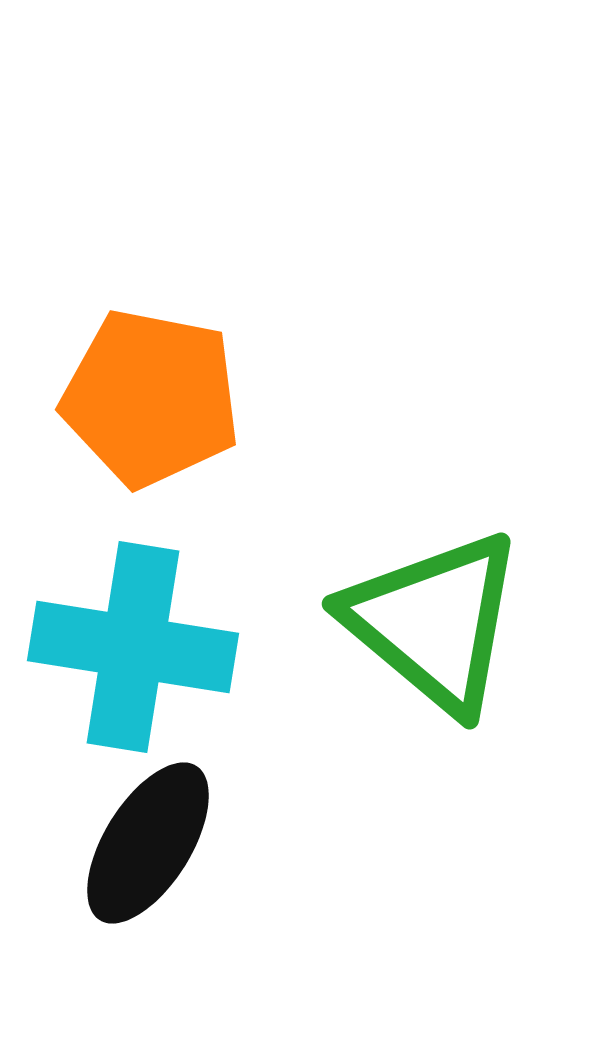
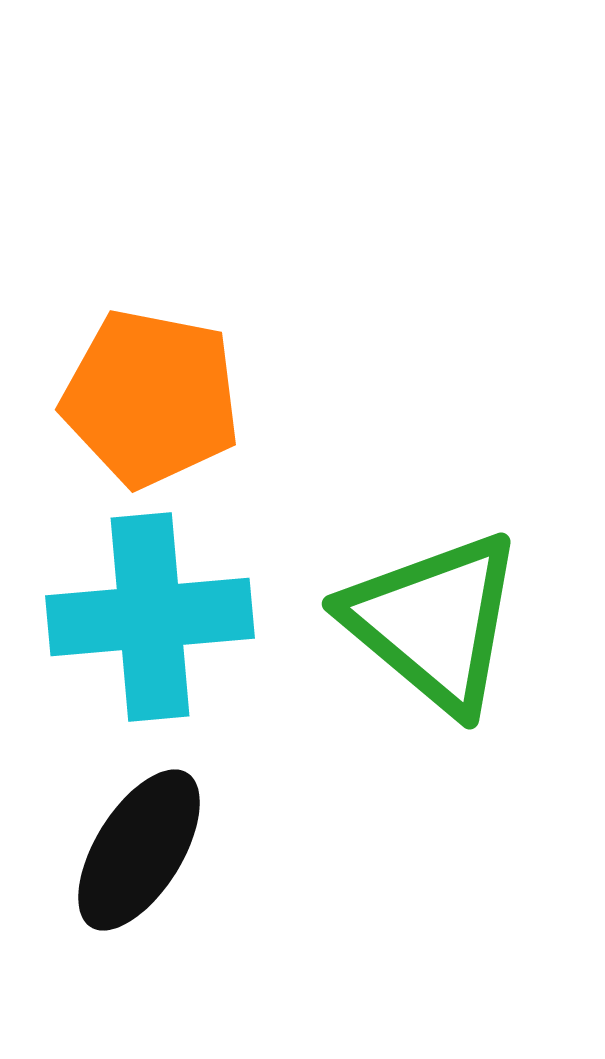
cyan cross: moved 17 px right, 30 px up; rotated 14 degrees counterclockwise
black ellipse: moved 9 px left, 7 px down
